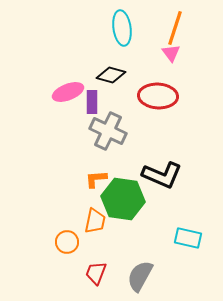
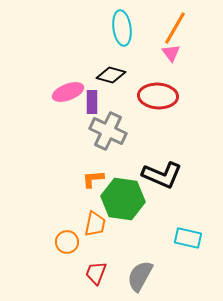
orange line: rotated 12 degrees clockwise
orange L-shape: moved 3 px left
orange trapezoid: moved 3 px down
